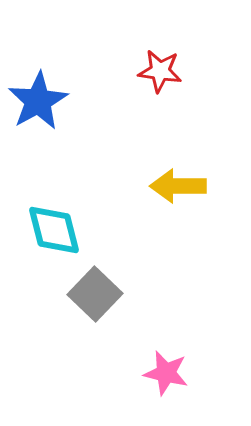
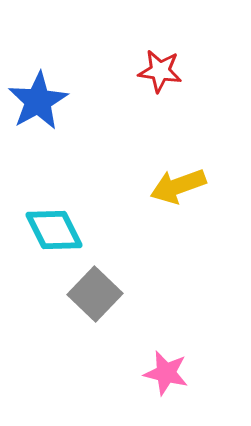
yellow arrow: rotated 20 degrees counterclockwise
cyan diamond: rotated 12 degrees counterclockwise
